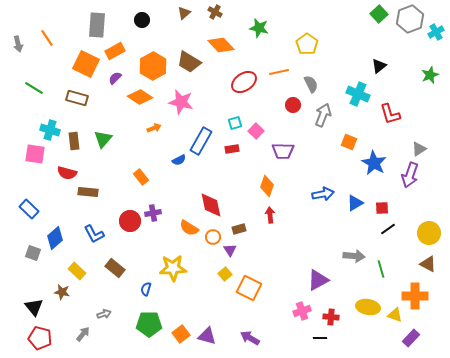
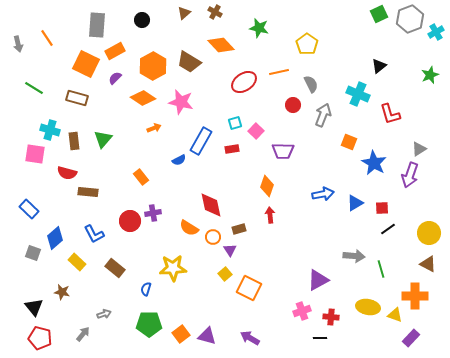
green square at (379, 14): rotated 18 degrees clockwise
orange diamond at (140, 97): moved 3 px right, 1 px down
yellow rectangle at (77, 271): moved 9 px up
